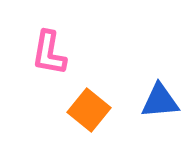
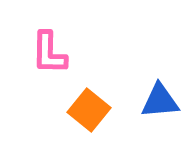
pink L-shape: rotated 9 degrees counterclockwise
